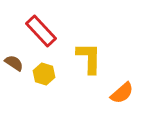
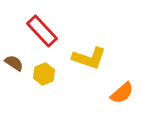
red rectangle: moved 1 px right
yellow L-shape: rotated 108 degrees clockwise
yellow hexagon: rotated 20 degrees clockwise
